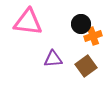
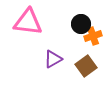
purple triangle: rotated 24 degrees counterclockwise
